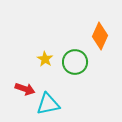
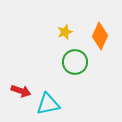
yellow star: moved 20 px right, 27 px up; rotated 21 degrees clockwise
red arrow: moved 4 px left, 2 px down
